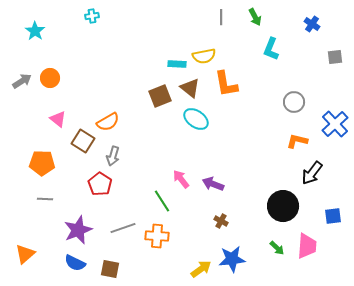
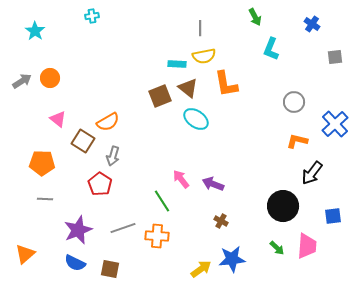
gray line at (221, 17): moved 21 px left, 11 px down
brown triangle at (190, 88): moved 2 px left
